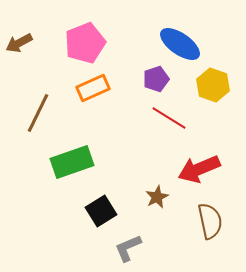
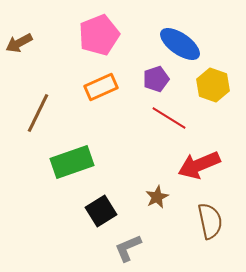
pink pentagon: moved 14 px right, 8 px up
orange rectangle: moved 8 px right, 1 px up
red arrow: moved 4 px up
